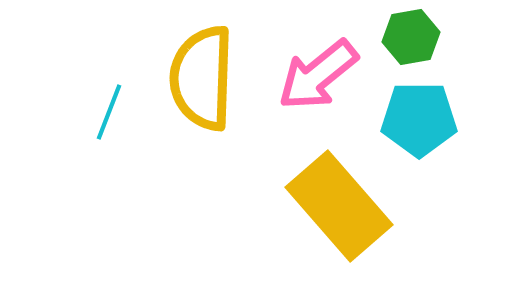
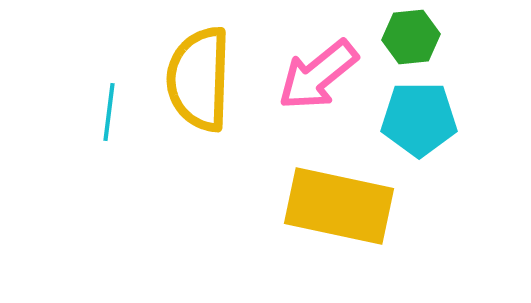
green hexagon: rotated 4 degrees clockwise
yellow semicircle: moved 3 px left, 1 px down
cyan line: rotated 14 degrees counterclockwise
yellow rectangle: rotated 37 degrees counterclockwise
